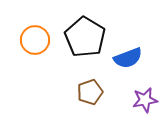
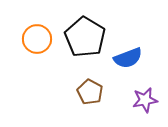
orange circle: moved 2 px right, 1 px up
brown pentagon: rotated 25 degrees counterclockwise
